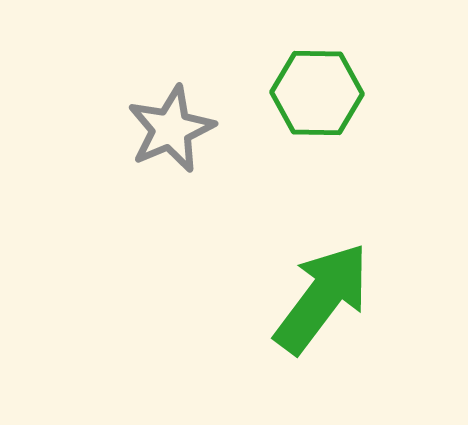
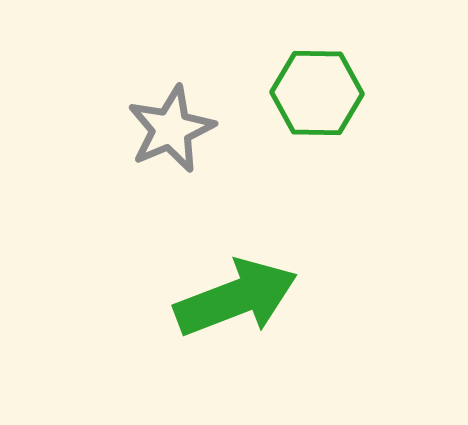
green arrow: moved 86 px left; rotated 32 degrees clockwise
